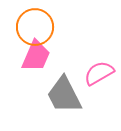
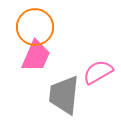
pink semicircle: moved 1 px left, 1 px up
gray trapezoid: rotated 33 degrees clockwise
